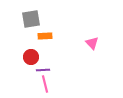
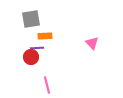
purple line: moved 6 px left, 22 px up
pink line: moved 2 px right, 1 px down
